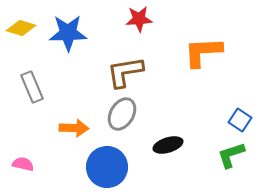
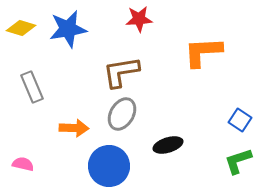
blue star: moved 4 px up; rotated 9 degrees counterclockwise
brown L-shape: moved 4 px left
green L-shape: moved 7 px right, 6 px down
blue circle: moved 2 px right, 1 px up
